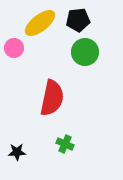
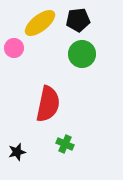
green circle: moved 3 px left, 2 px down
red semicircle: moved 4 px left, 6 px down
black star: rotated 12 degrees counterclockwise
